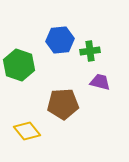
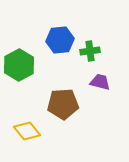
green hexagon: rotated 12 degrees clockwise
